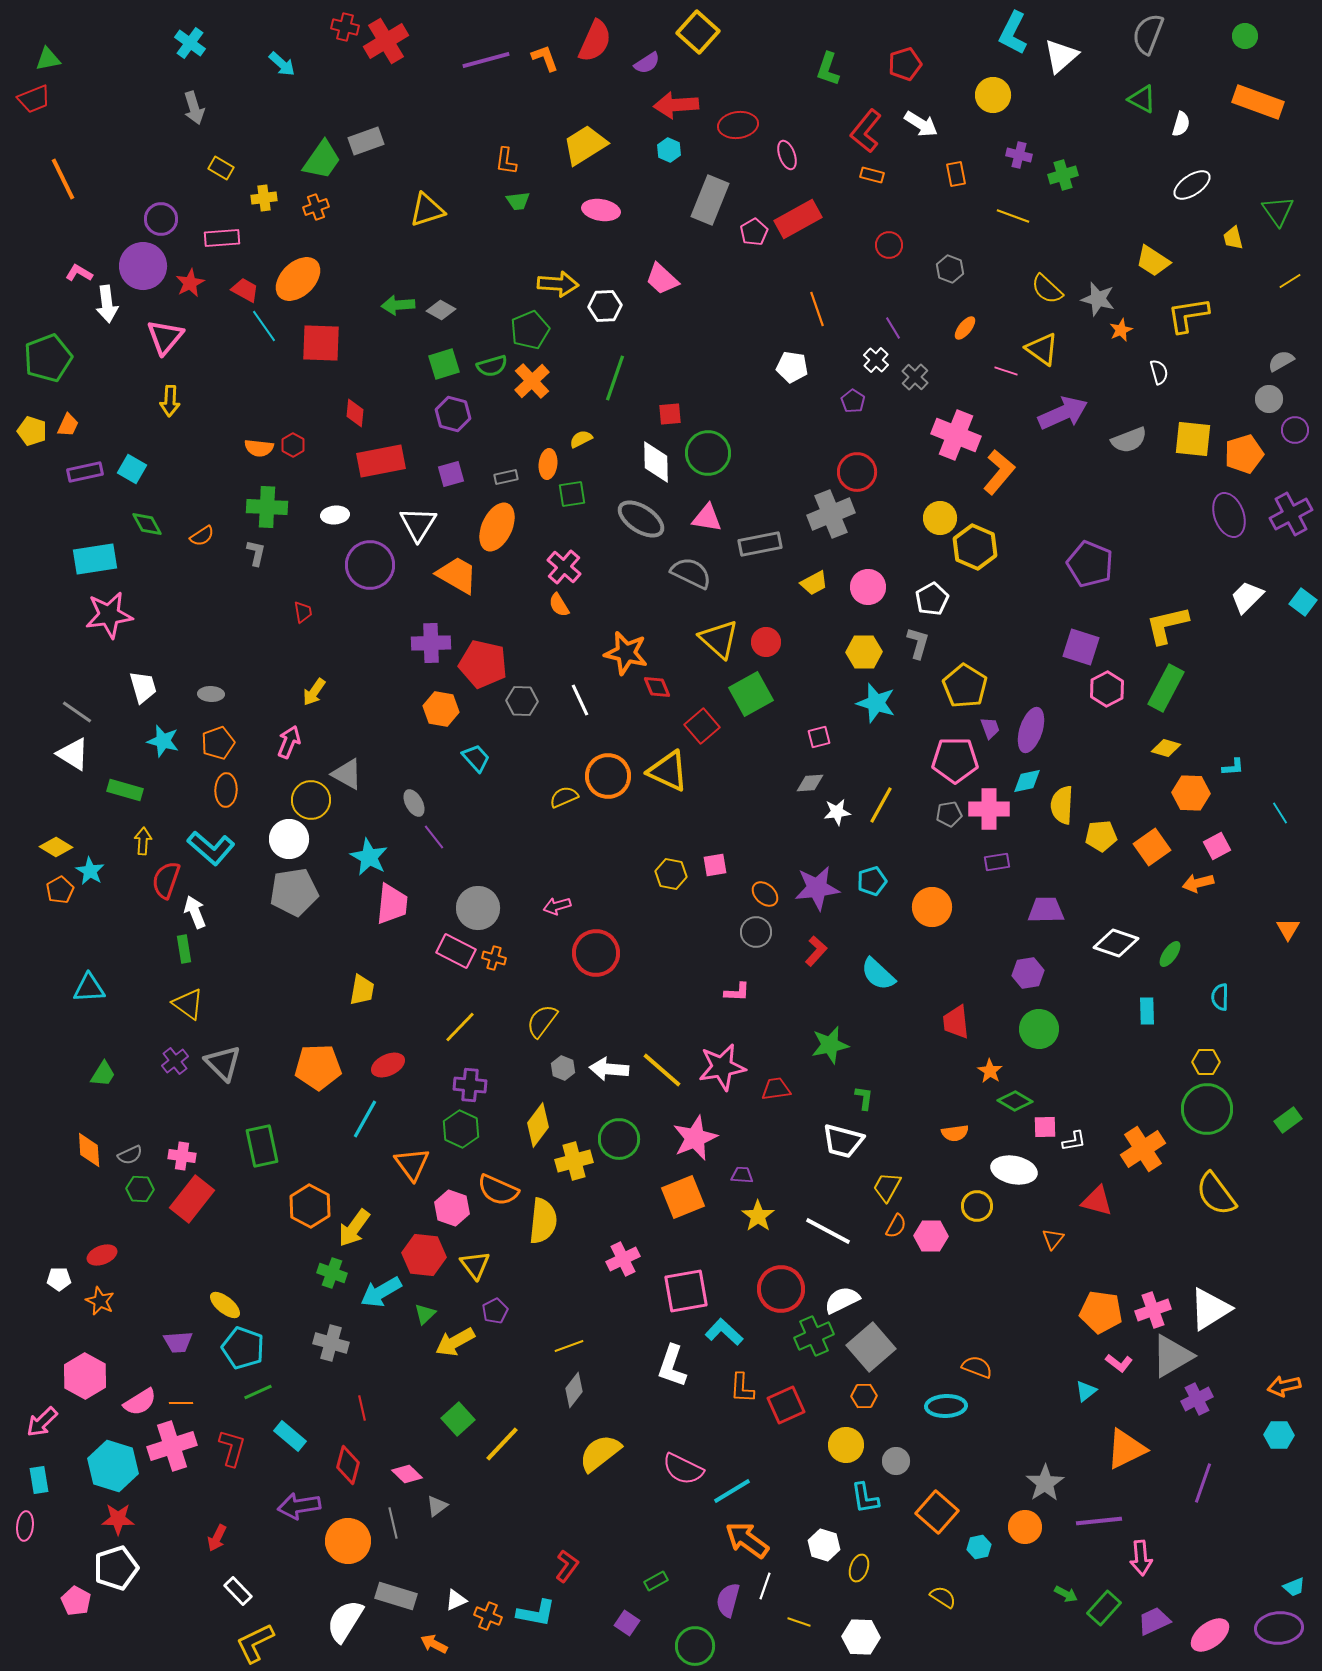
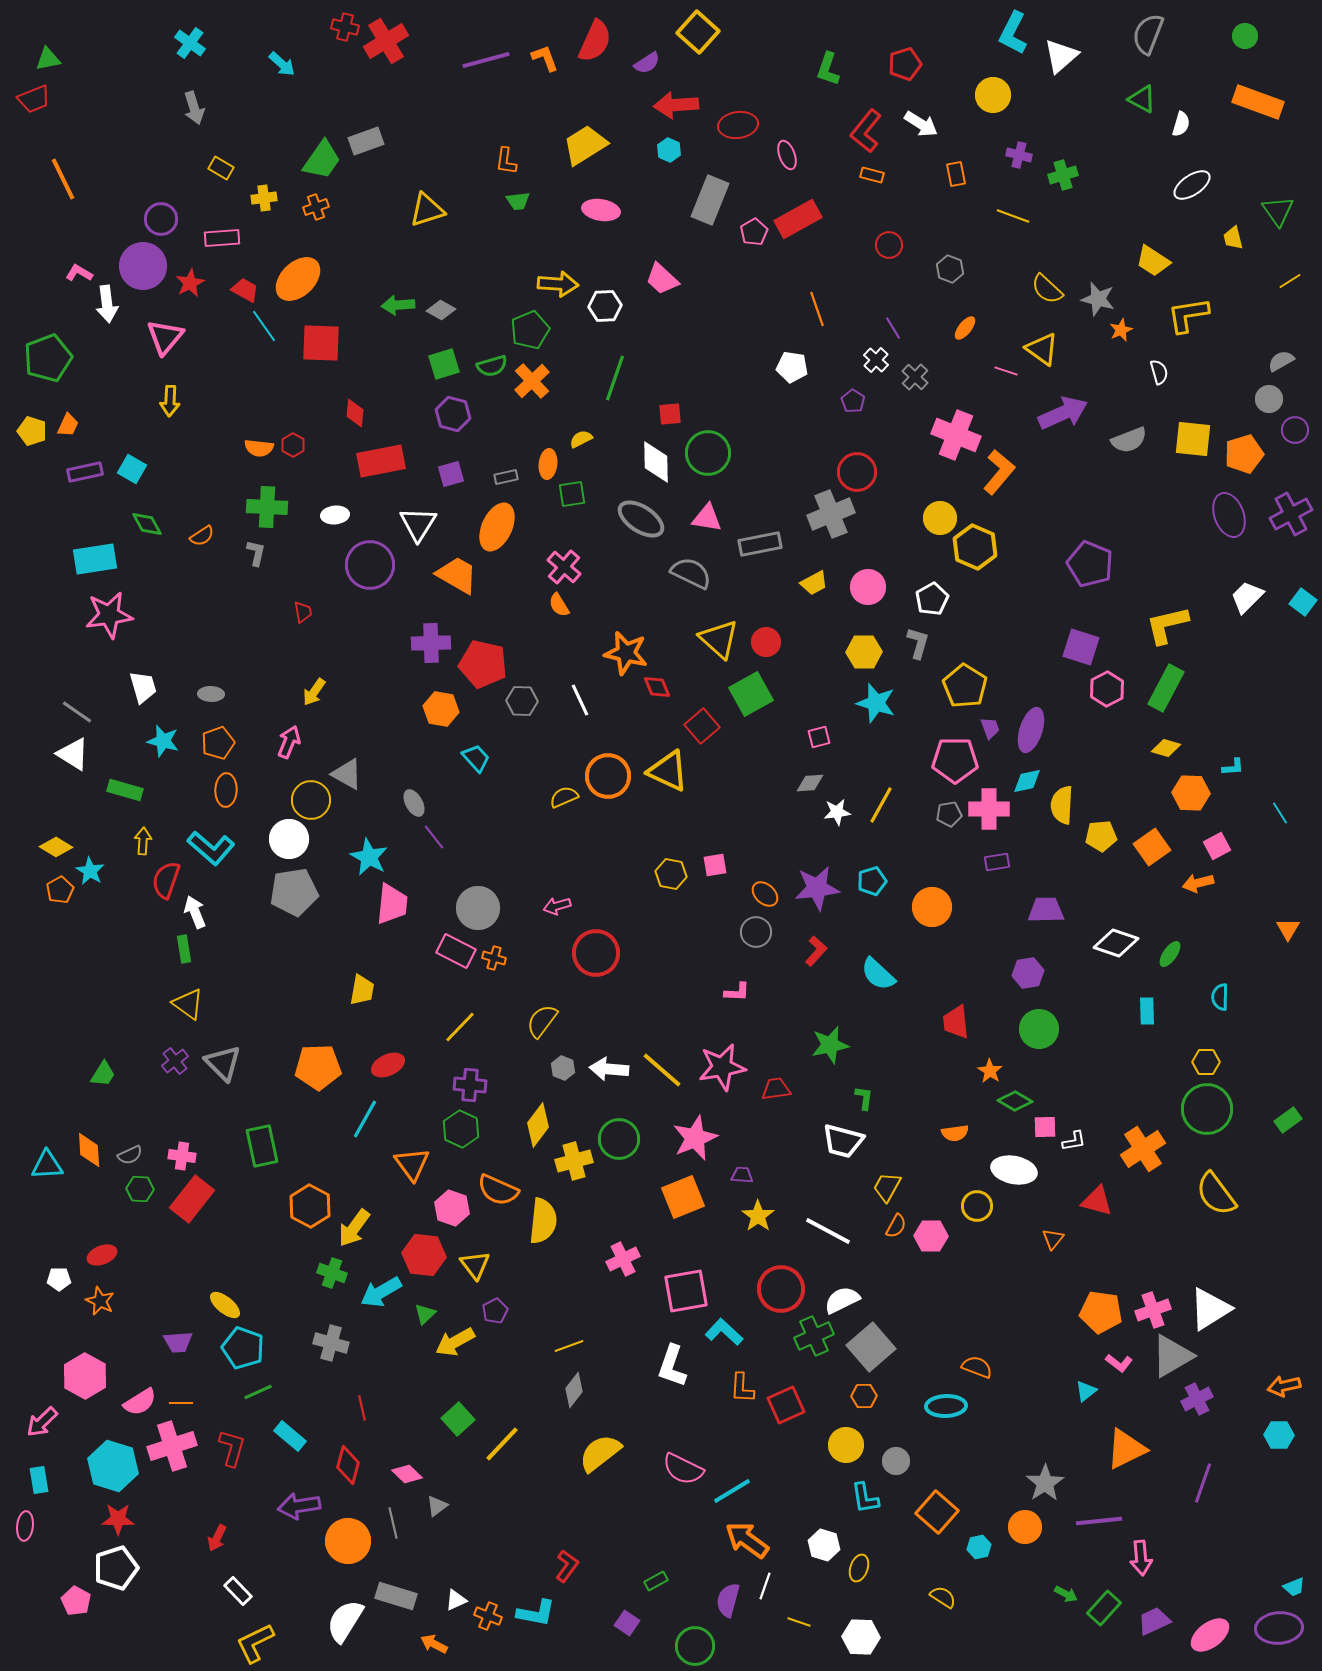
cyan triangle at (89, 988): moved 42 px left, 177 px down
